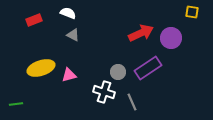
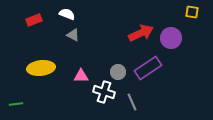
white semicircle: moved 1 px left, 1 px down
yellow ellipse: rotated 12 degrees clockwise
pink triangle: moved 12 px right, 1 px down; rotated 14 degrees clockwise
